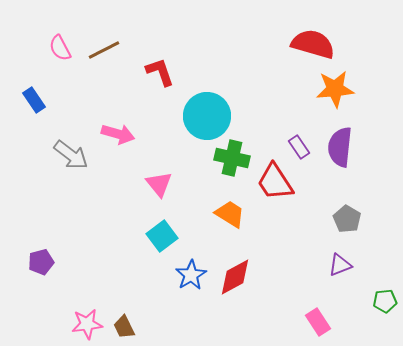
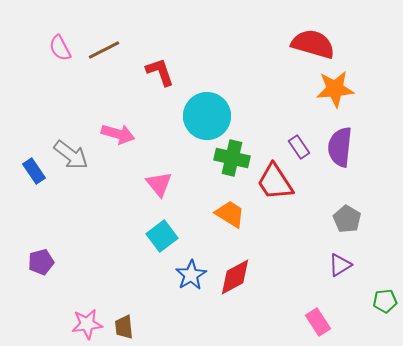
blue rectangle: moved 71 px down
purple triangle: rotated 10 degrees counterclockwise
brown trapezoid: rotated 20 degrees clockwise
